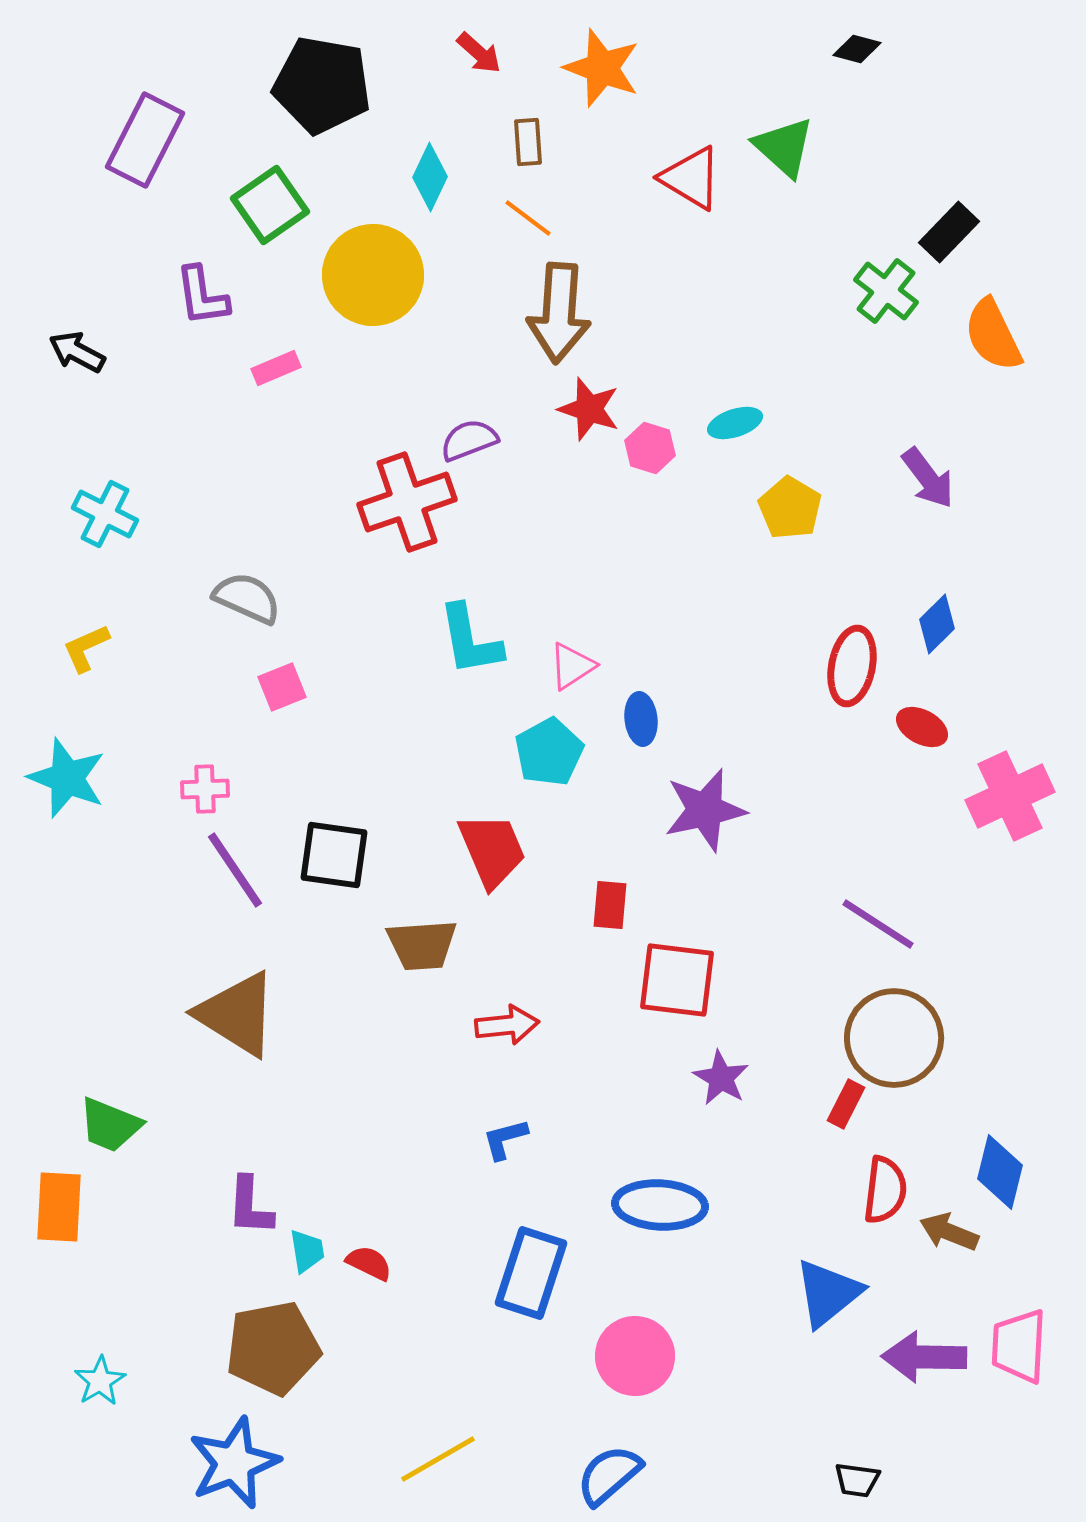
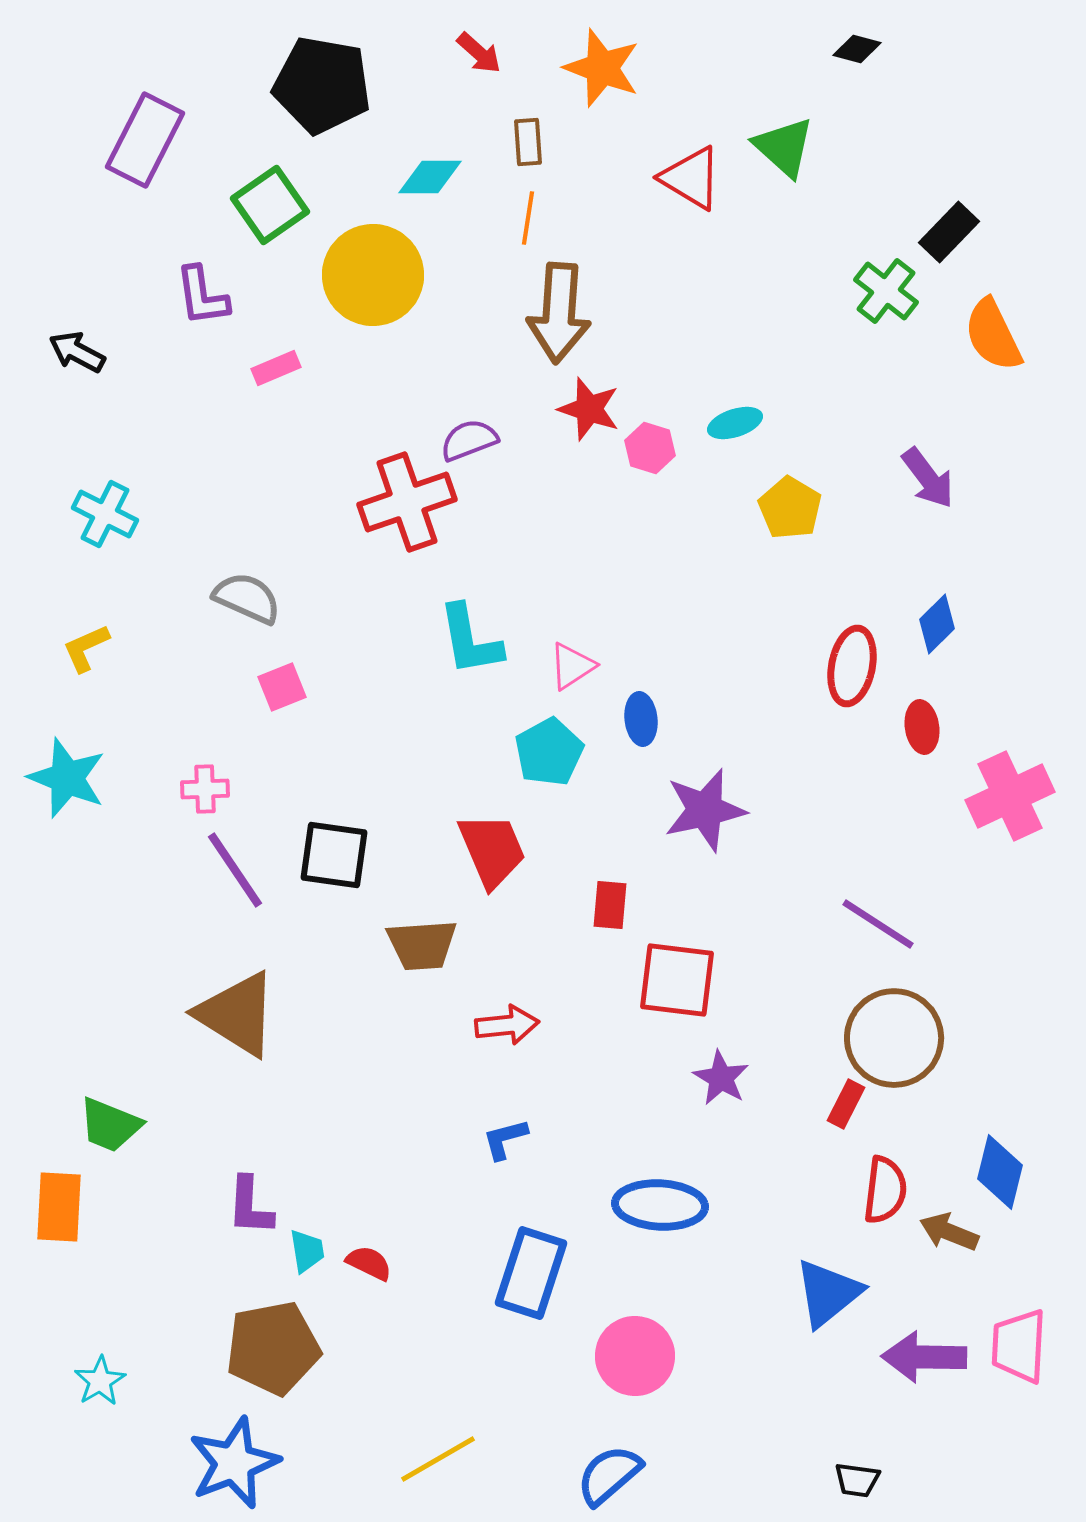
cyan diamond at (430, 177): rotated 64 degrees clockwise
orange line at (528, 218): rotated 62 degrees clockwise
red ellipse at (922, 727): rotated 54 degrees clockwise
